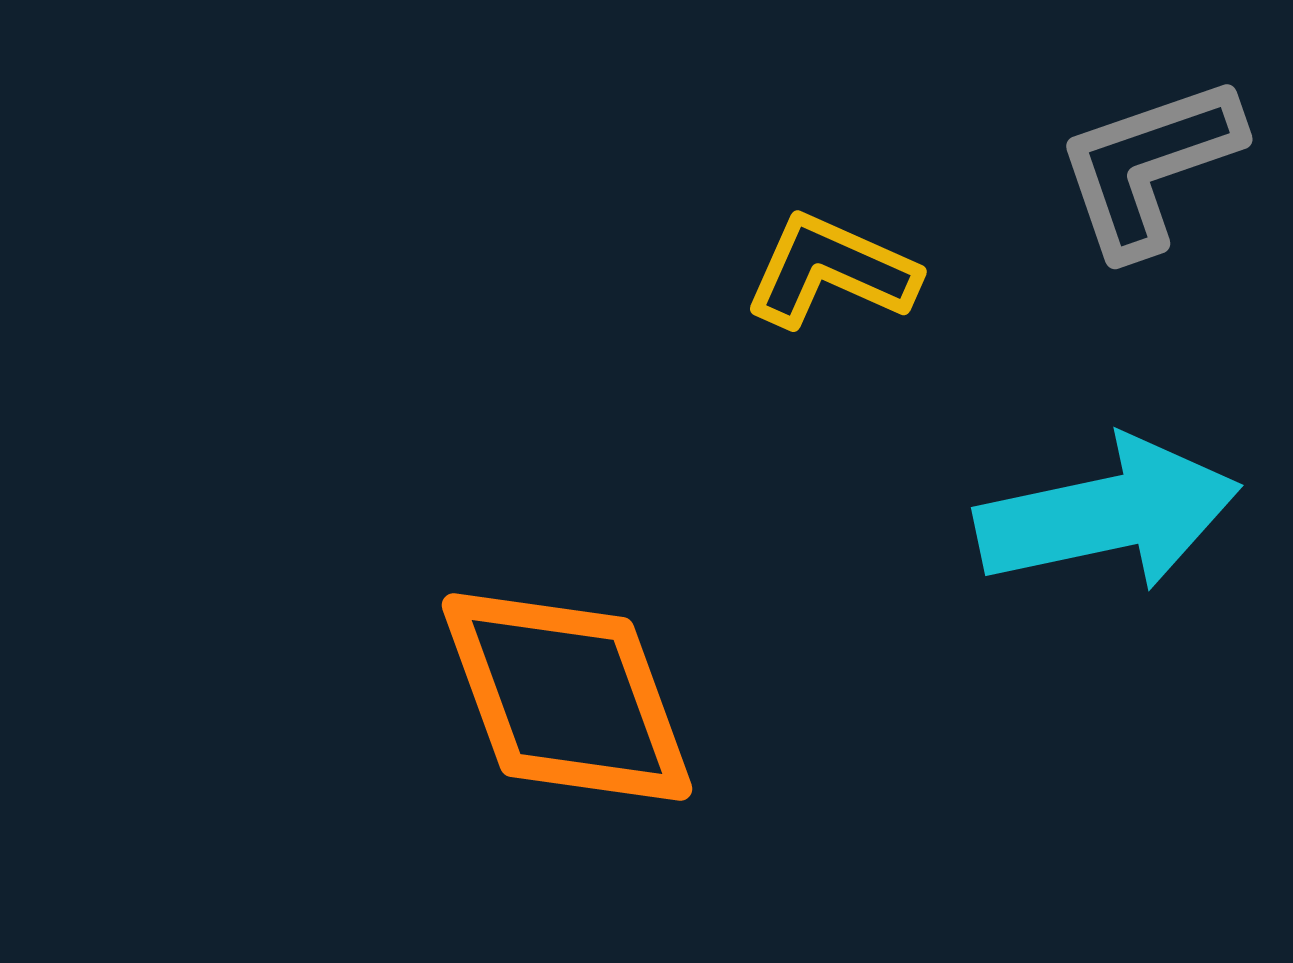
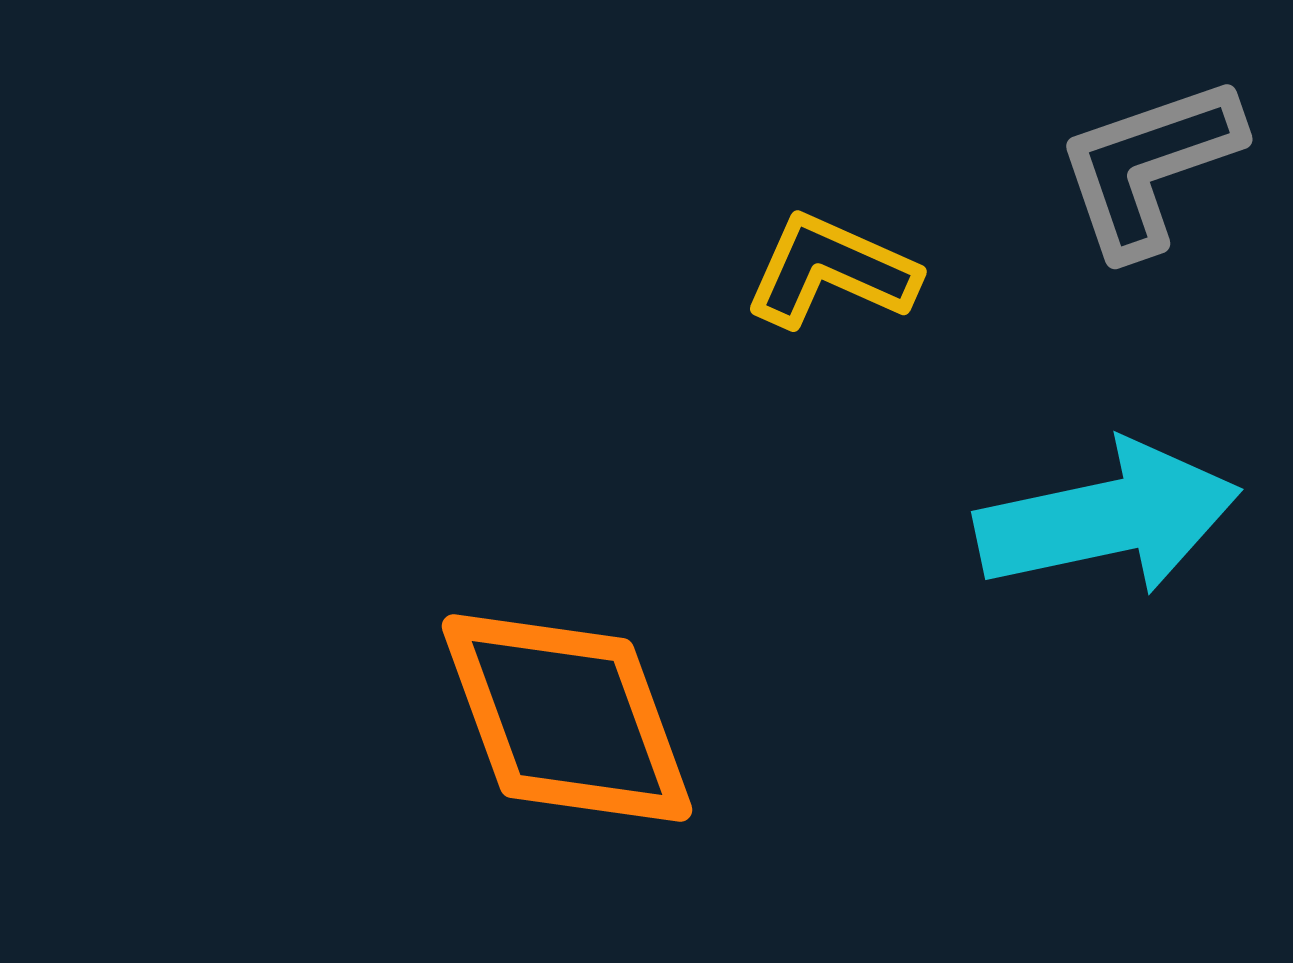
cyan arrow: moved 4 px down
orange diamond: moved 21 px down
